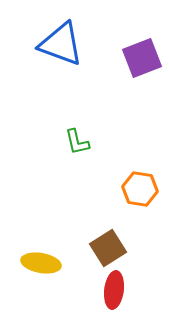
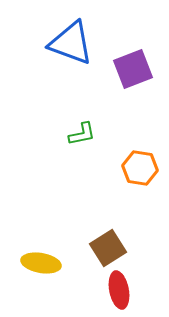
blue triangle: moved 10 px right, 1 px up
purple square: moved 9 px left, 11 px down
green L-shape: moved 5 px right, 8 px up; rotated 88 degrees counterclockwise
orange hexagon: moved 21 px up
red ellipse: moved 5 px right; rotated 18 degrees counterclockwise
